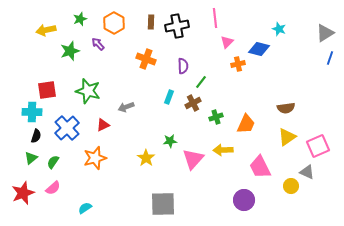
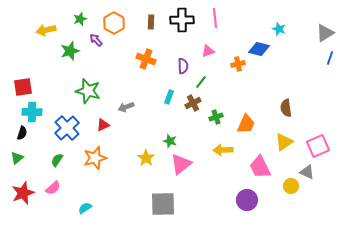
black cross at (177, 26): moved 5 px right, 6 px up; rotated 10 degrees clockwise
pink triangle at (227, 42): moved 19 px left, 9 px down; rotated 24 degrees clockwise
purple arrow at (98, 44): moved 2 px left, 4 px up
red square at (47, 90): moved 24 px left, 3 px up
brown semicircle at (286, 108): rotated 90 degrees clockwise
black semicircle at (36, 136): moved 14 px left, 3 px up
yellow triangle at (287, 137): moved 3 px left, 5 px down
green star at (170, 141): rotated 24 degrees clockwise
green triangle at (31, 158): moved 14 px left
pink triangle at (193, 159): moved 12 px left, 5 px down; rotated 10 degrees clockwise
green semicircle at (53, 162): moved 4 px right, 2 px up
purple circle at (244, 200): moved 3 px right
